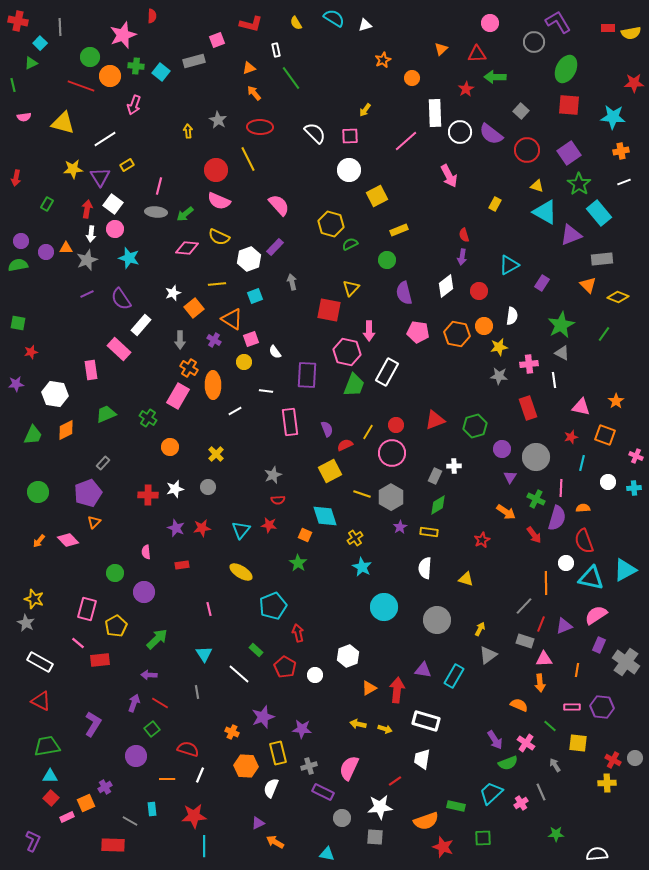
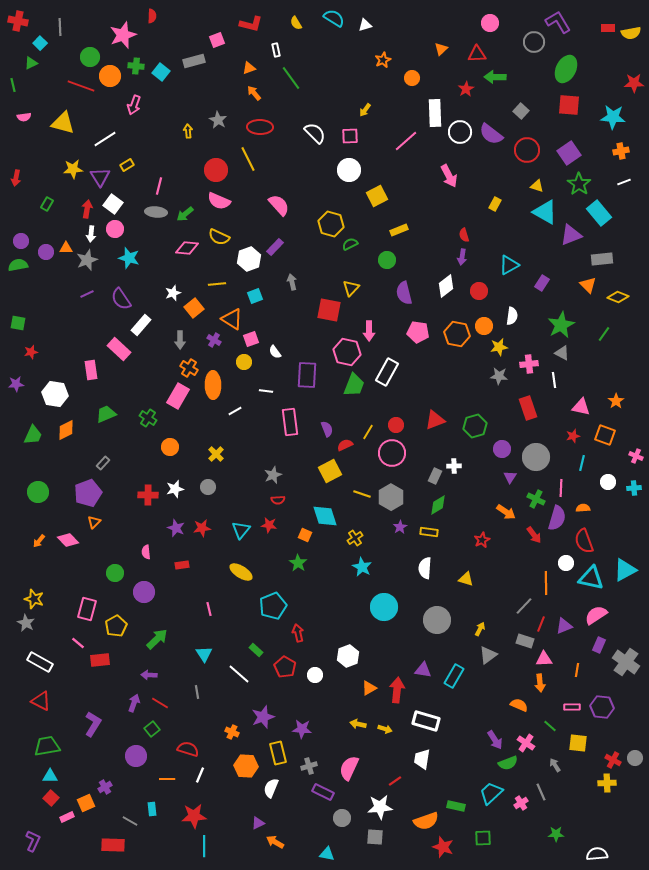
red star at (571, 437): moved 2 px right, 1 px up
